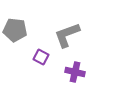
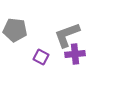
purple cross: moved 18 px up; rotated 18 degrees counterclockwise
